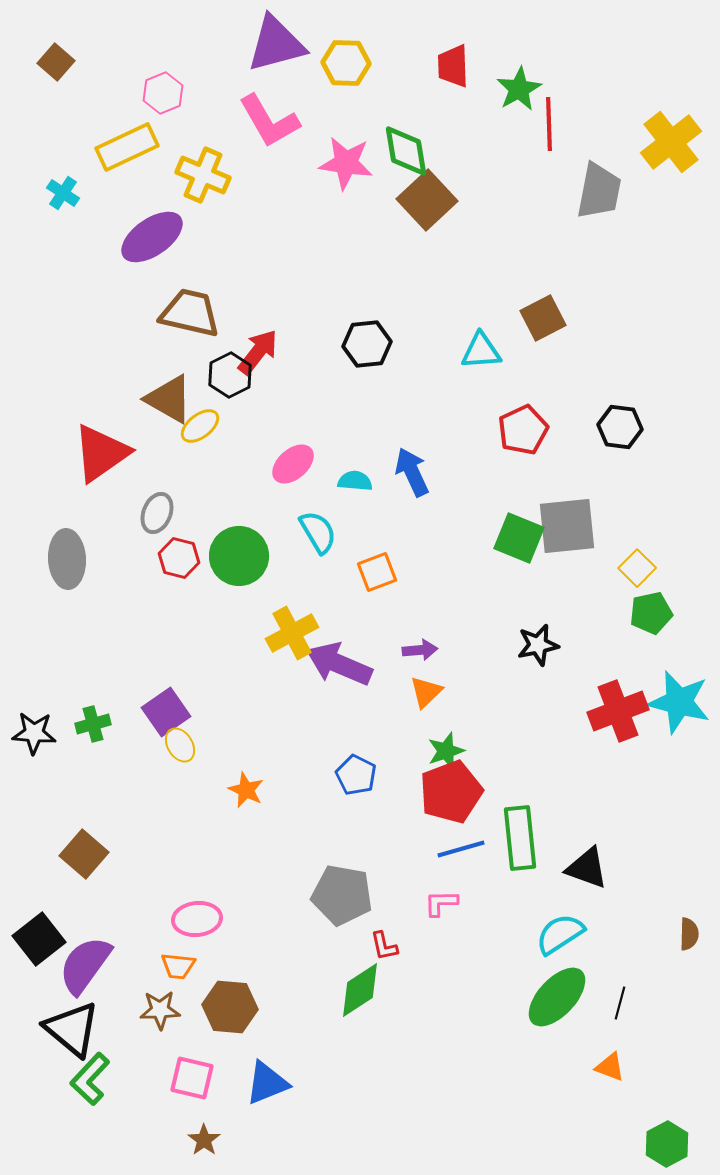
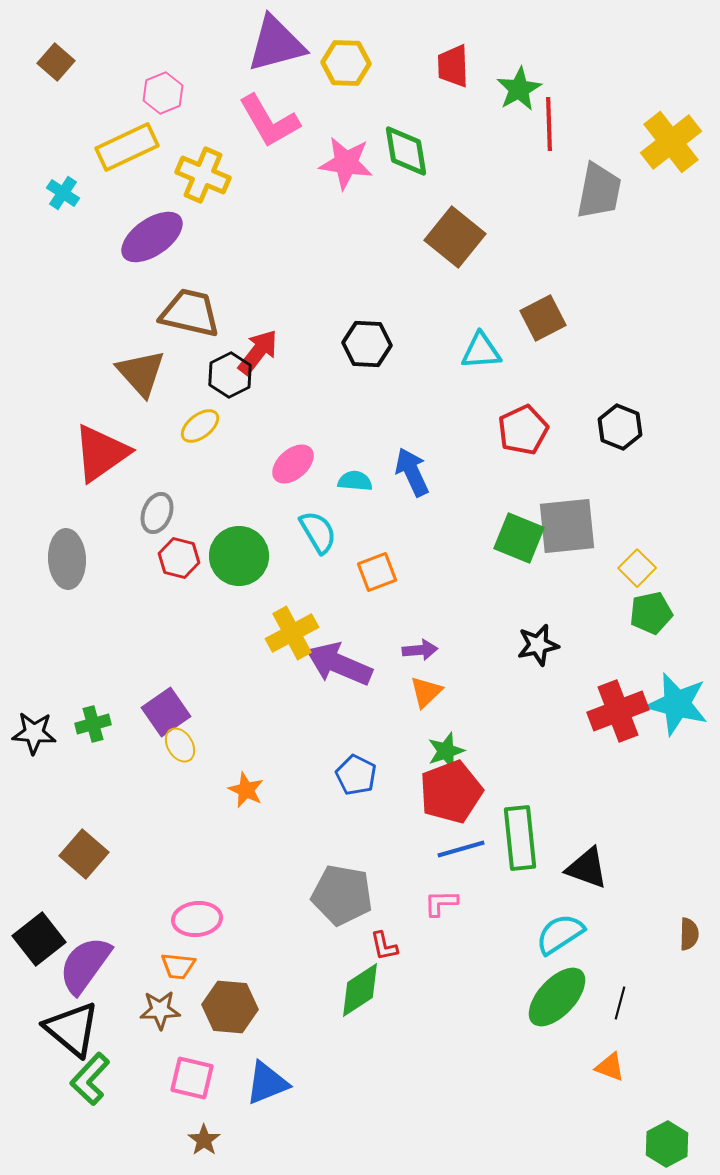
brown square at (427, 200): moved 28 px right, 37 px down; rotated 8 degrees counterclockwise
black hexagon at (367, 344): rotated 9 degrees clockwise
brown triangle at (169, 399): moved 28 px left, 26 px up; rotated 18 degrees clockwise
black hexagon at (620, 427): rotated 15 degrees clockwise
cyan star at (679, 702): moved 2 px left, 2 px down
